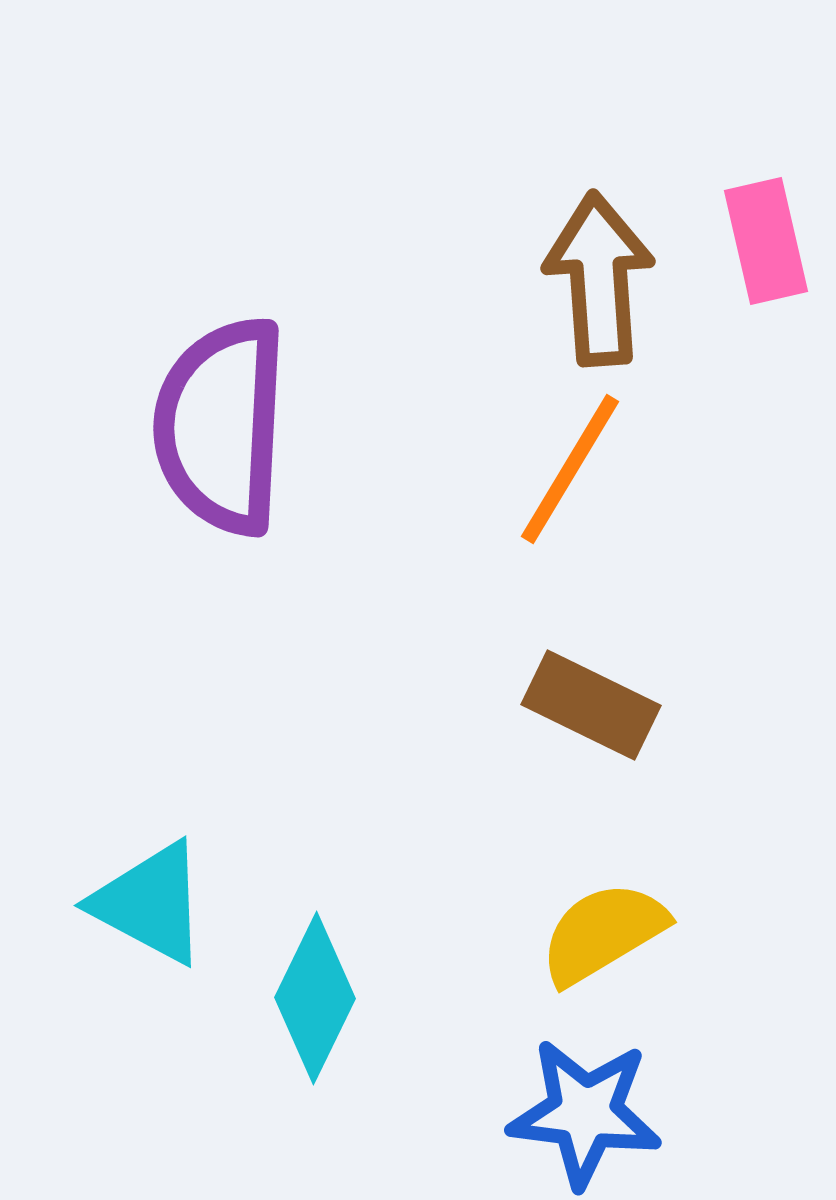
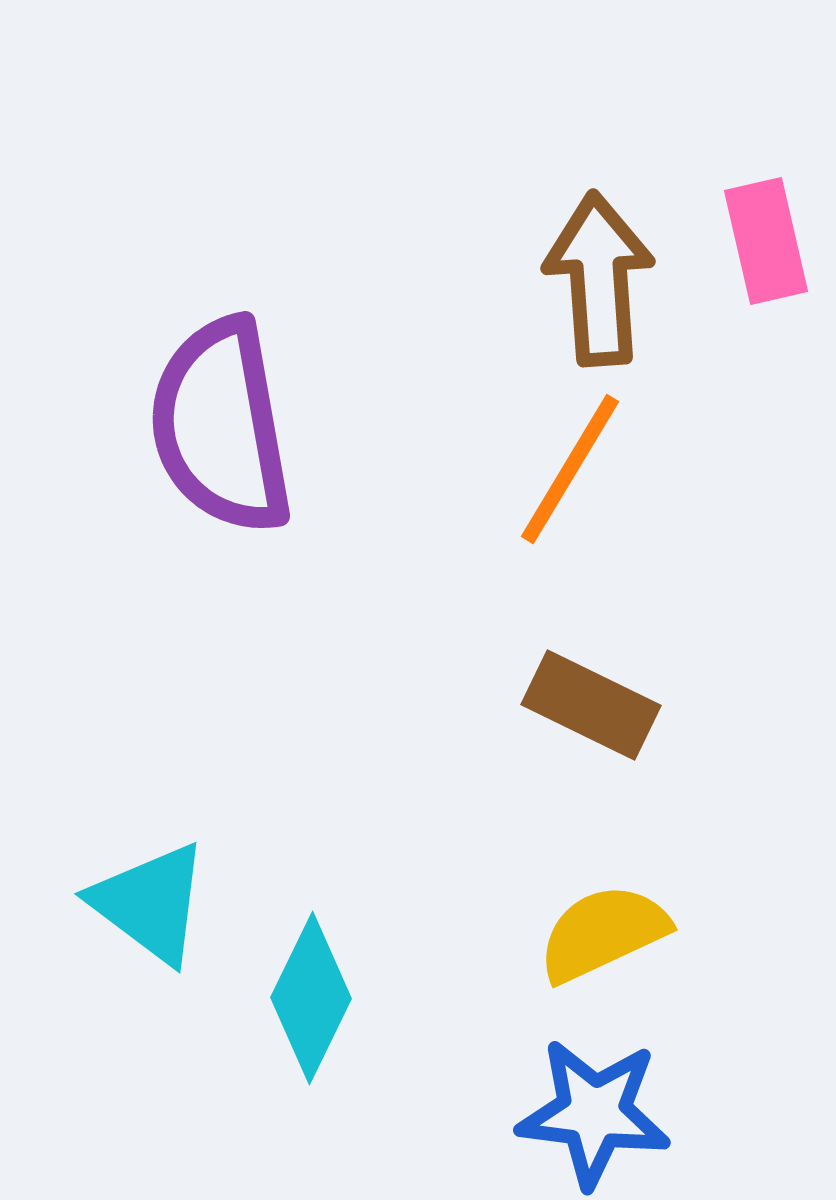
purple semicircle: rotated 13 degrees counterclockwise
cyan triangle: rotated 9 degrees clockwise
yellow semicircle: rotated 6 degrees clockwise
cyan diamond: moved 4 px left
blue star: moved 9 px right
